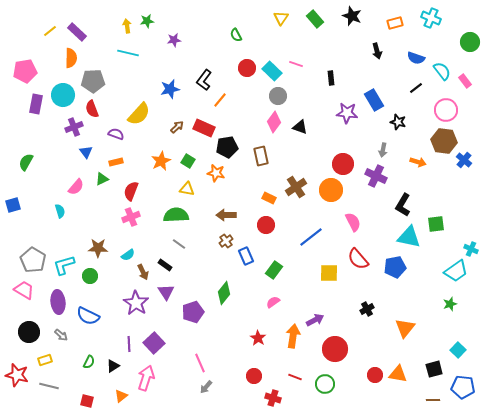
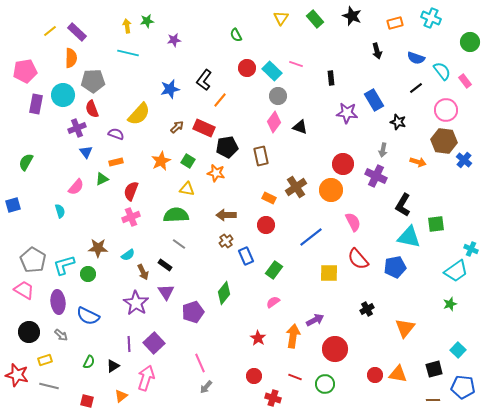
purple cross at (74, 127): moved 3 px right, 1 px down
green circle at (90, 276): moved 2 px left, 2 px up
